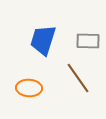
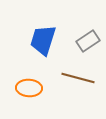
gray rectangle: rotated 35 degrees counterclockwise
brown line: rotated 40 degrees counterclockwise
